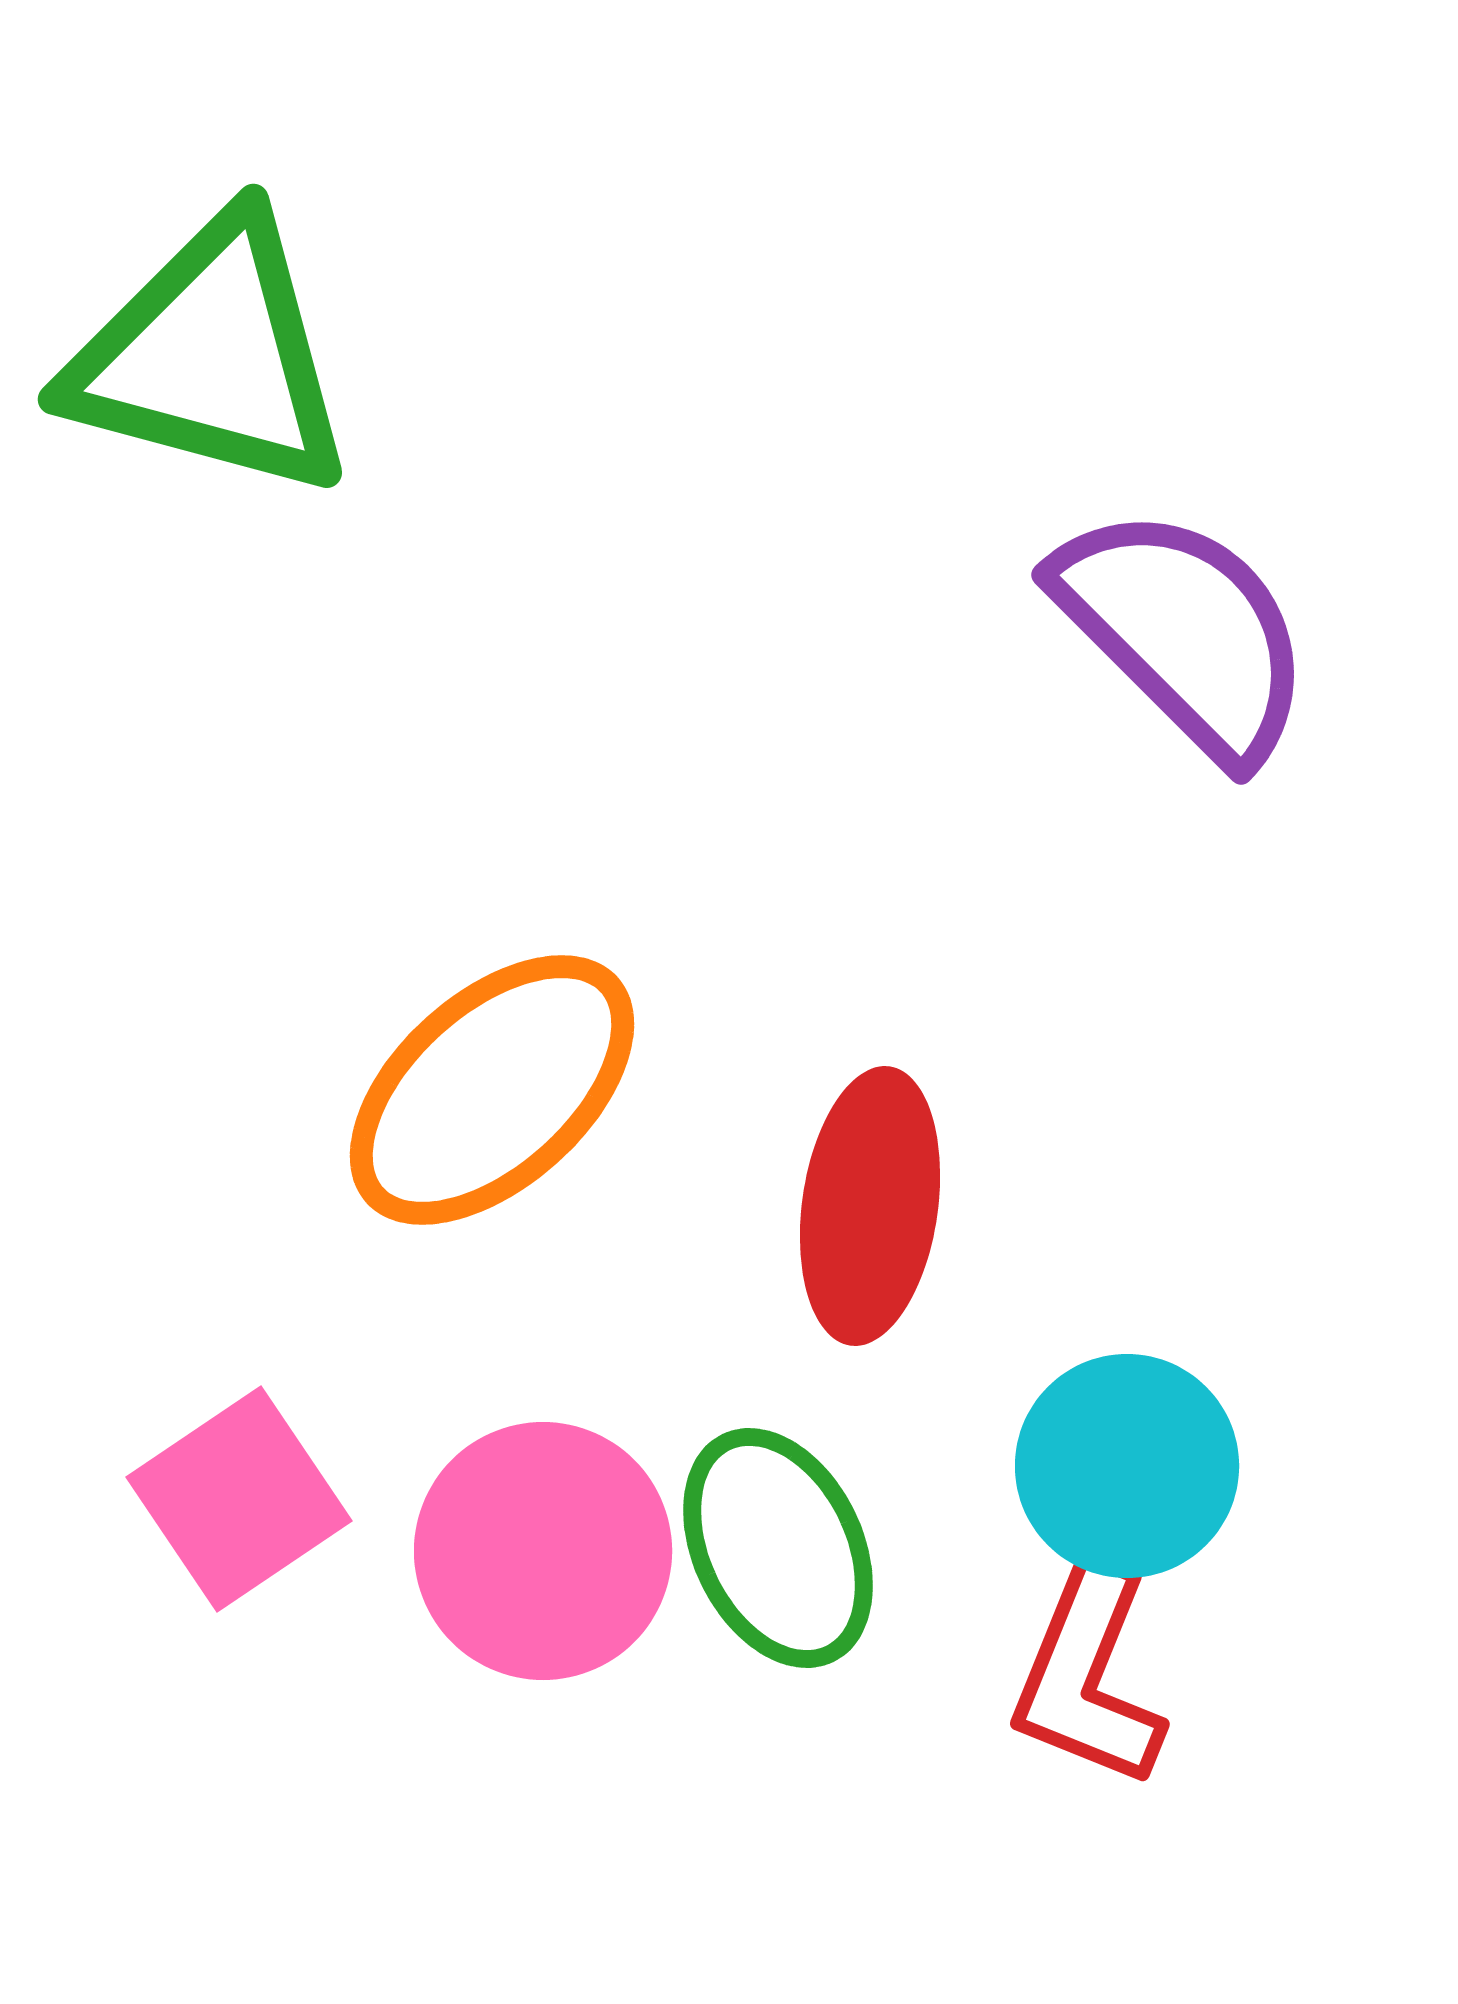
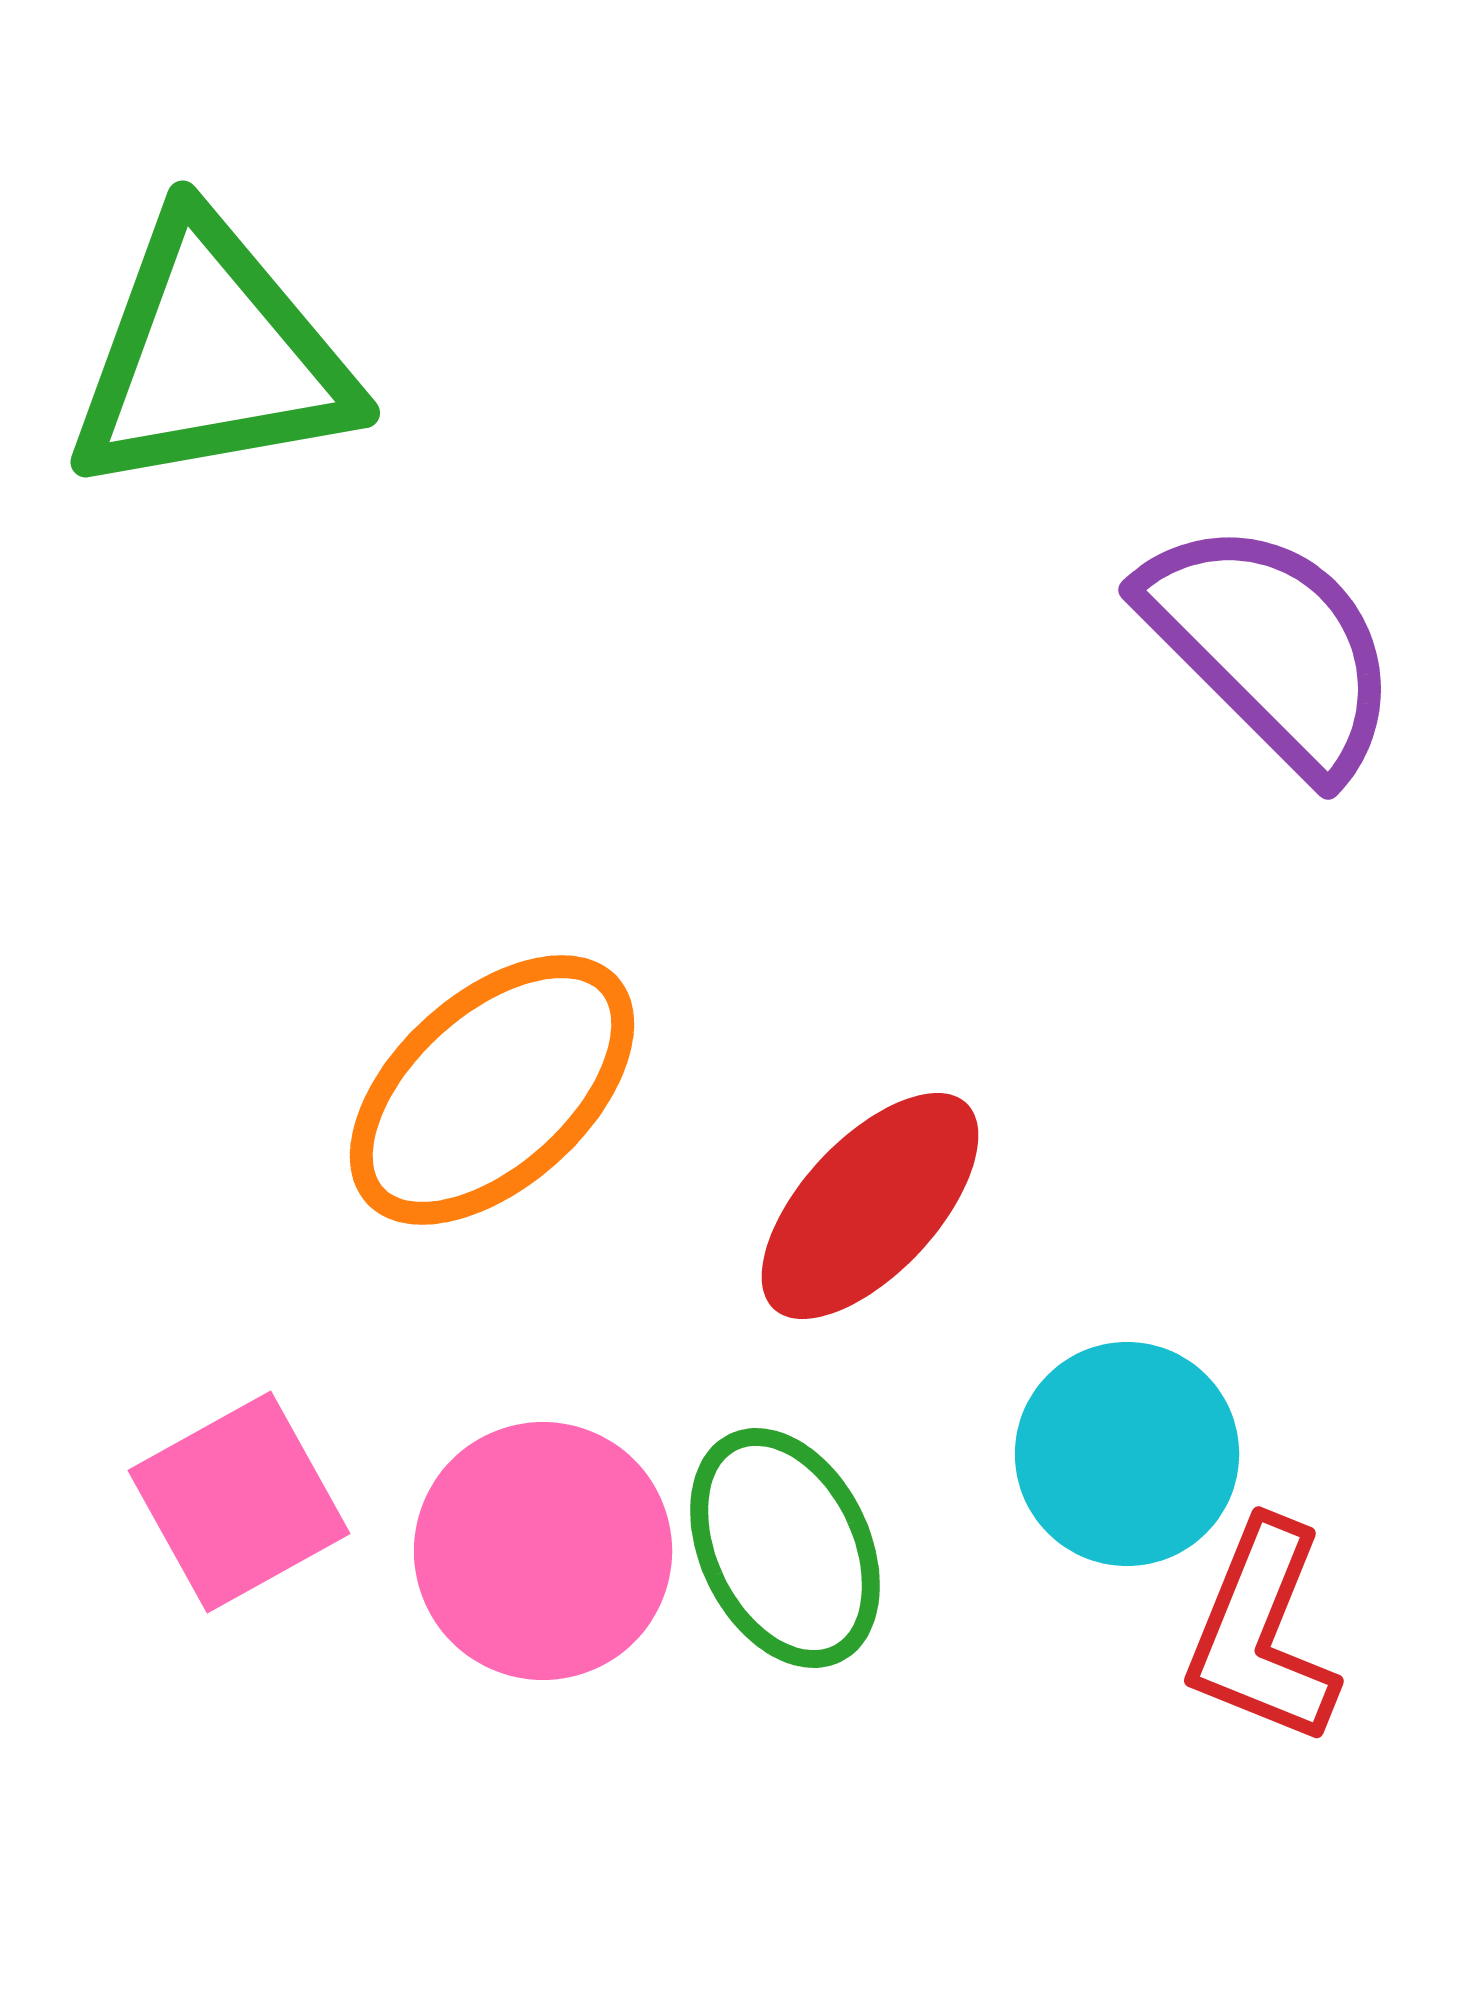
green triangle: rotated 25 degrees counterclockwise
purple semicircle: moved 87 px right, 15 px down
red ellipse: rotated 35 degrees clockwise
cyan circle: moved 12 px up
pink square: moved 3 px down; rotated 5 degrees clockwise
green ellipse: moved 7 px right
red L-shape: moved 174 px right, 43 px up
